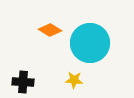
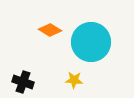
cyan circle: moved 1 px right, 1 px up
black cross: rotated 15 degrees clockwise
